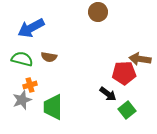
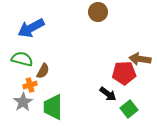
brown semicircle: moved 6 px left, 14 px down; rotated 70 degrees counterclockwise
gray star: moved 1 px right, 2 px down; rotated 12 degrees counterclockwise
green square: moved 2 px right, 1 px up
